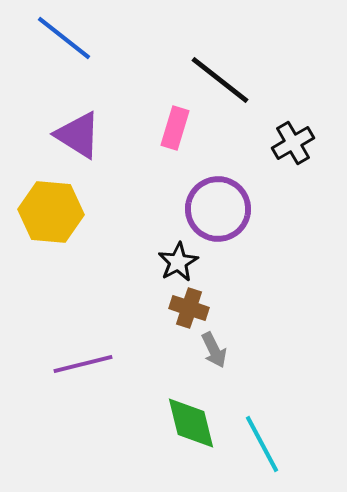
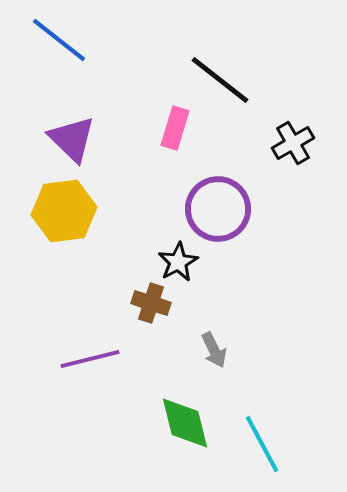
blue line: moved 5 px left, 2 px down
purple triangle: moved 6 px left, 4 px down; rotated 12 degrees clockwise
yellow hexagon: moved 13 px right, 1 px up; rotated 12 degrees counterclockwise
brown cross: moved 38 px left, 5 px up
purple line: moved 7 px right, 5 px up
green diamond: moved 6 px left
